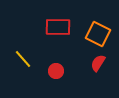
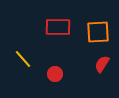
orange square: moved 2 px up; rotated 30 degrees counterclockwise
red semicircle: moved 4 px right, 1 px down
red circle: moved 1 px left, 3 px down
